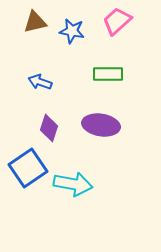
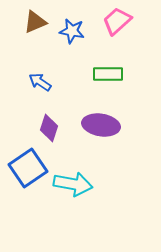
brown triangle: rotated 10 degrees counterclockwise
blue arrow: rotated 15 degrees clockwise
